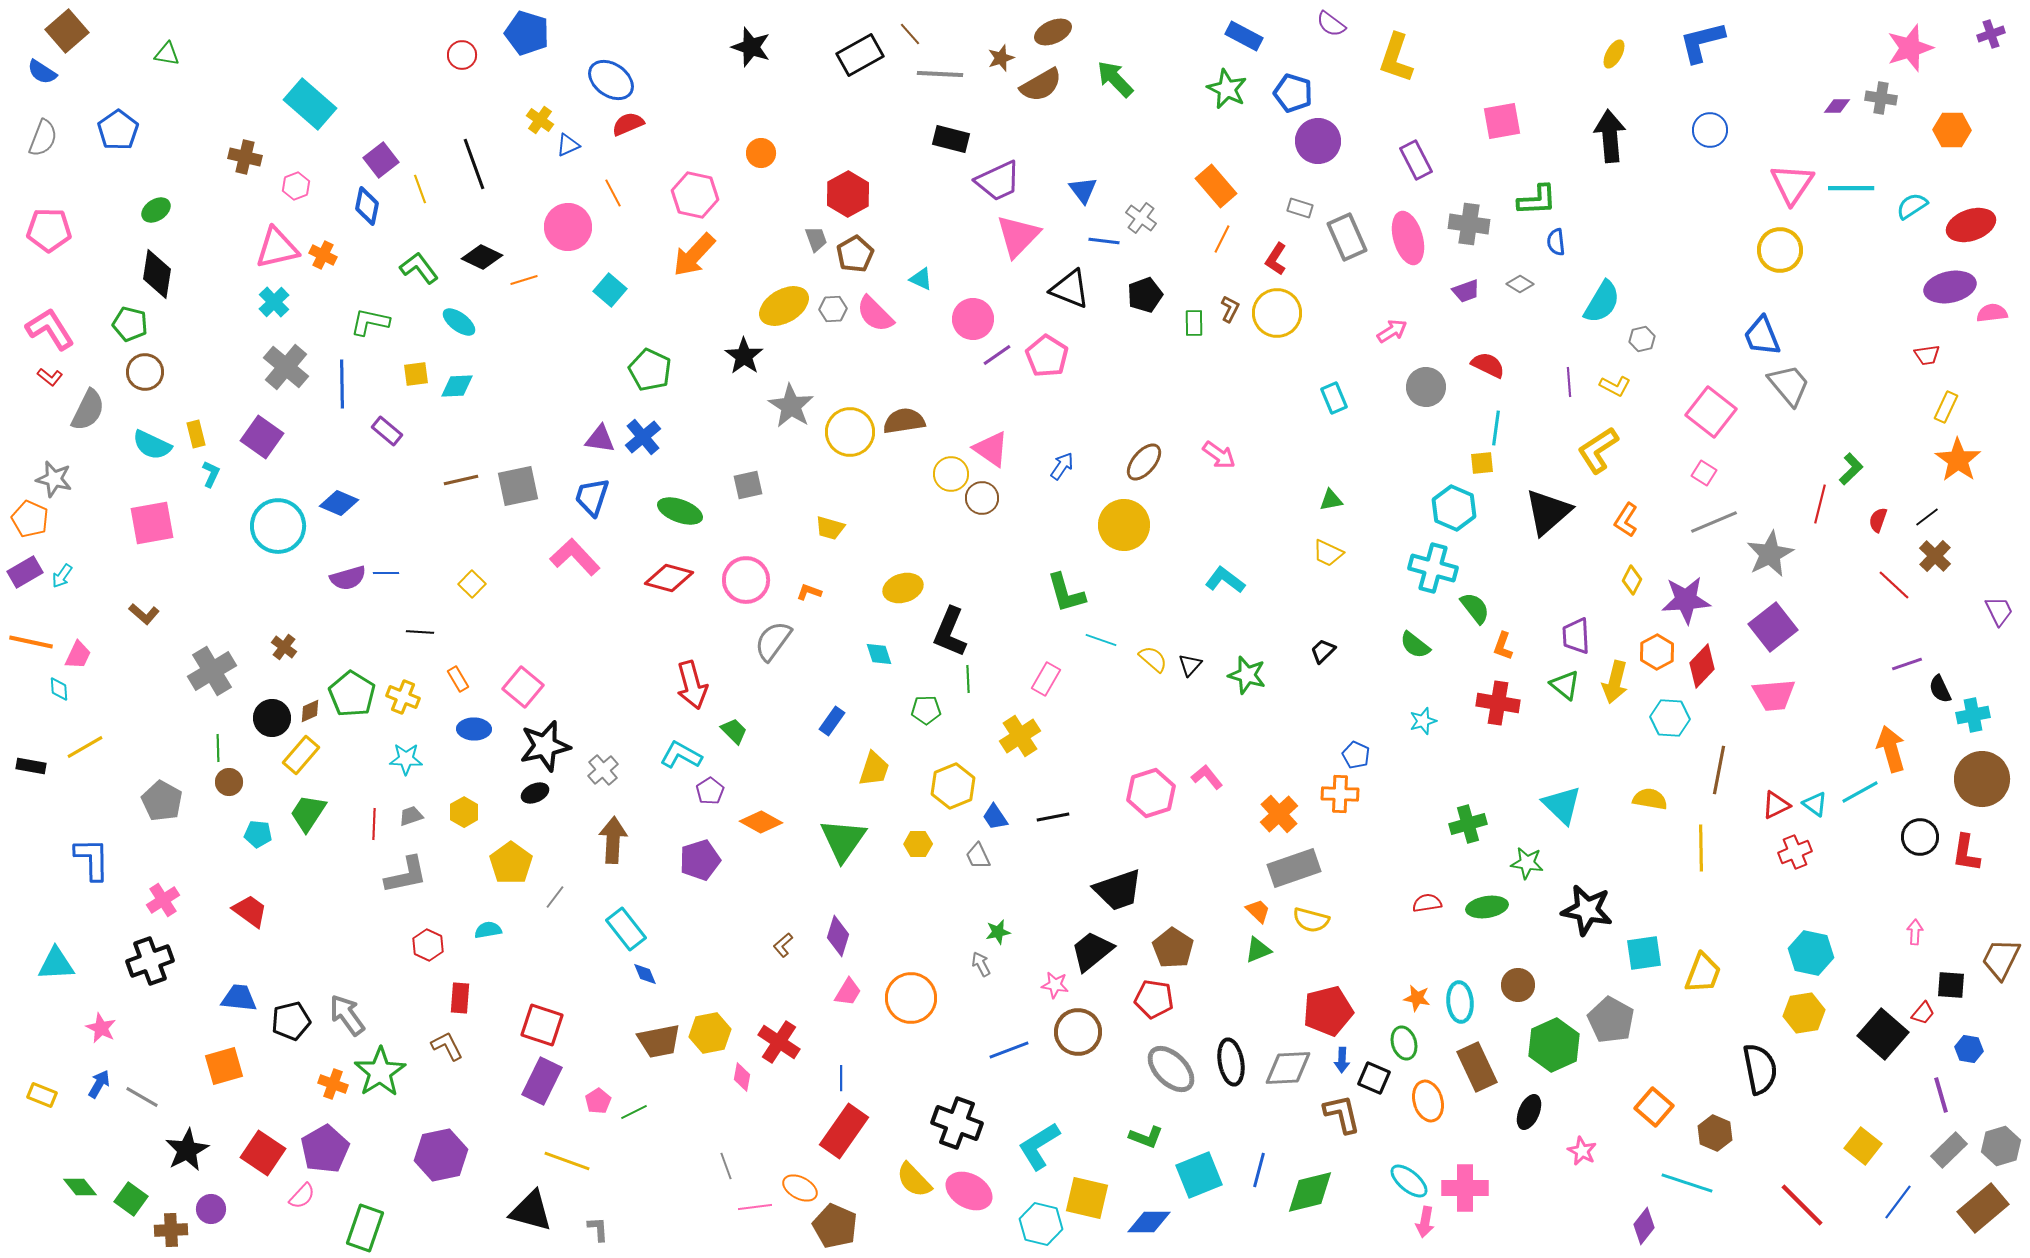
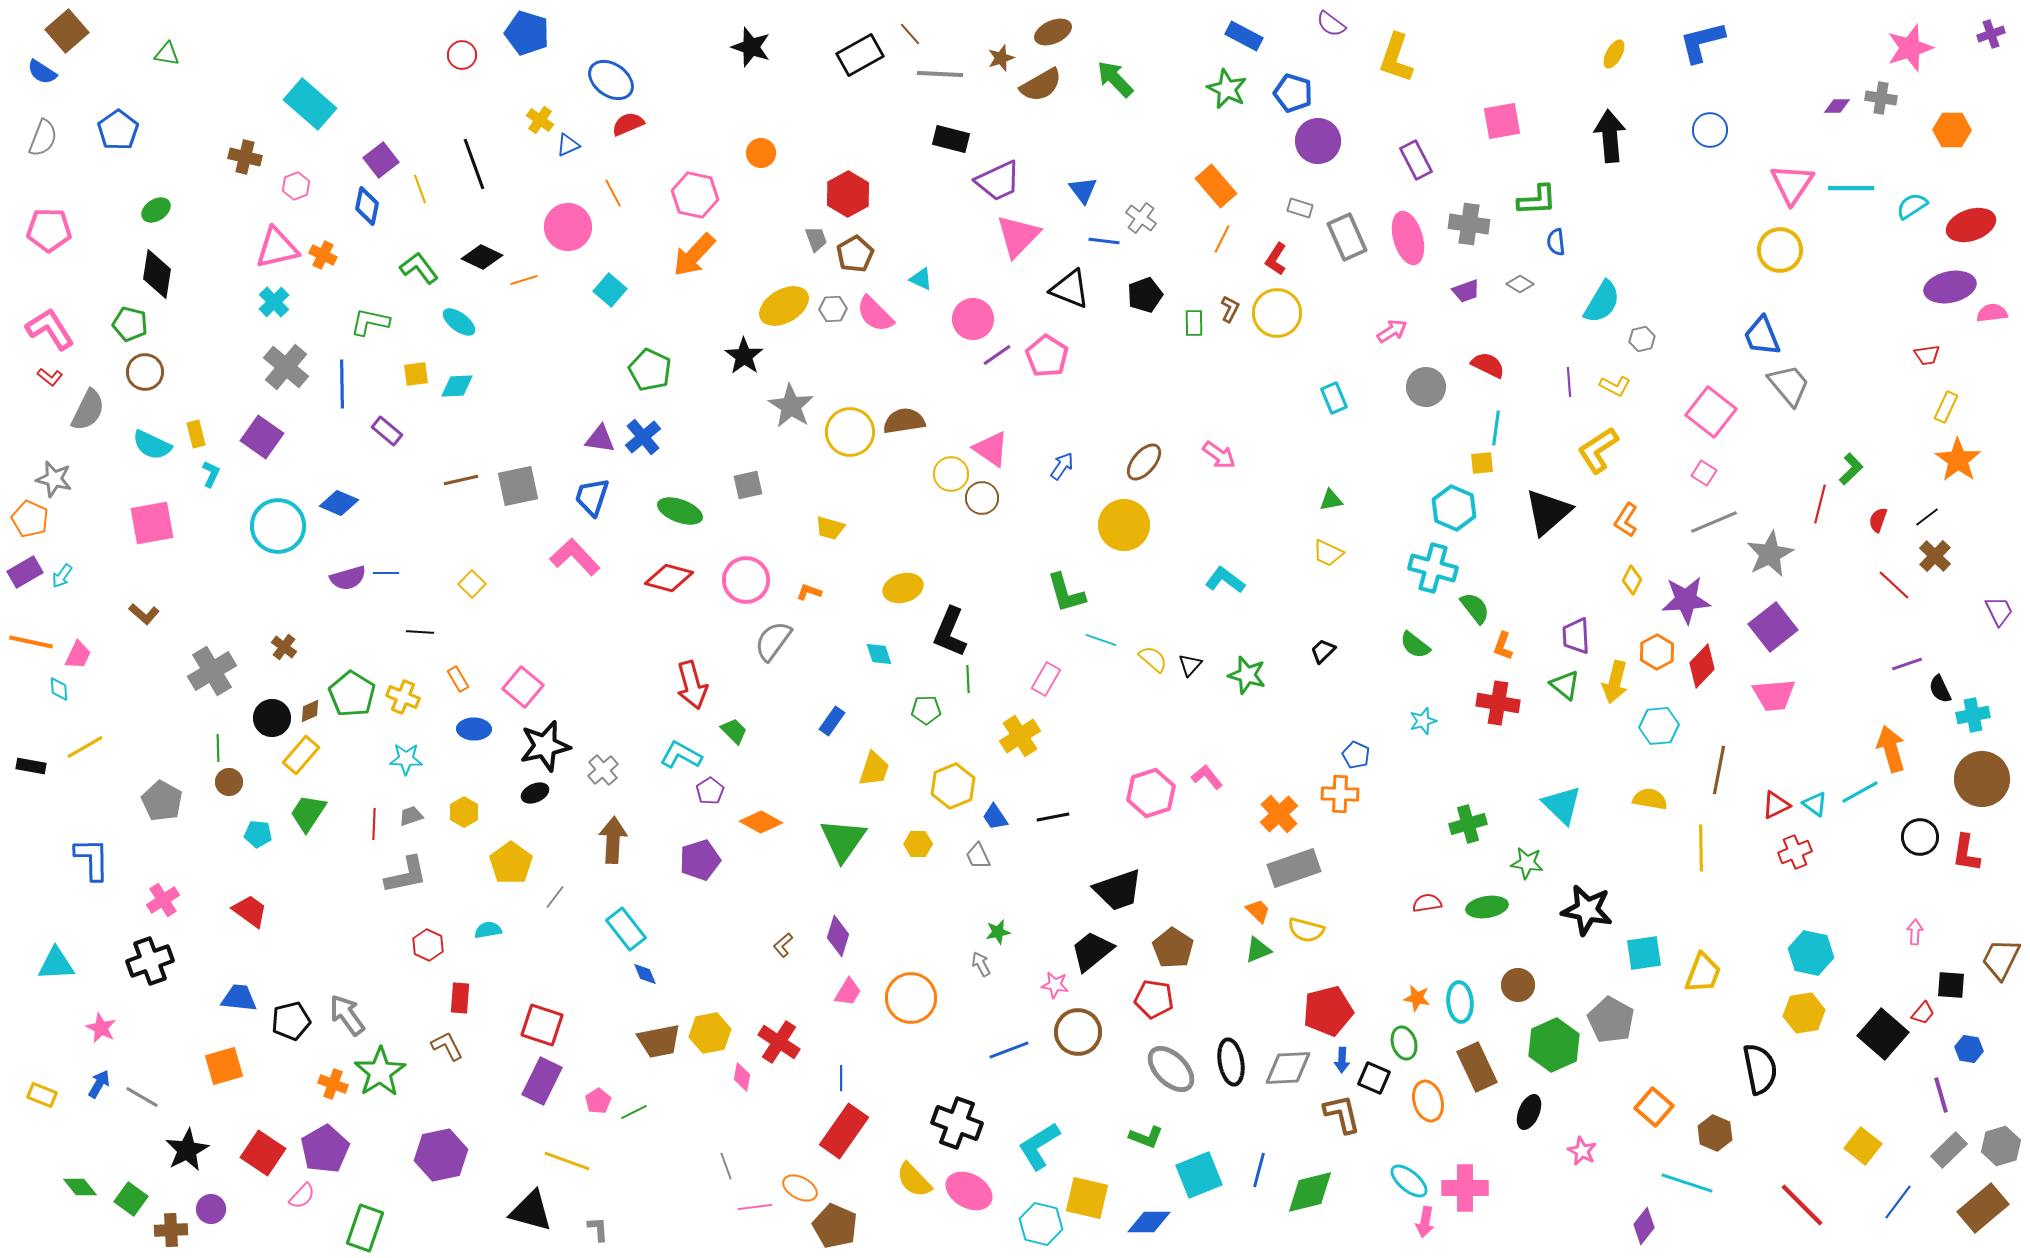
cyan hexagon at (1670, 718): moved 11 px left, 8 px down; rotated 9 degrees counterclockwise
yellow semicircle at (1311, 920): moved 5 px left, 10 px down
